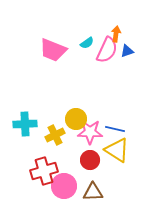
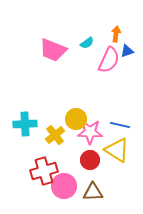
pink semicircle: moved 2 px right, 10 px down
blue line: moved 5 px right, 4 px up
yellow cross: rotated 12 degrees counterclockwise
